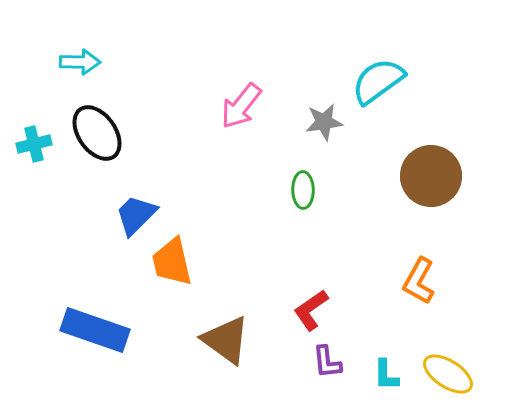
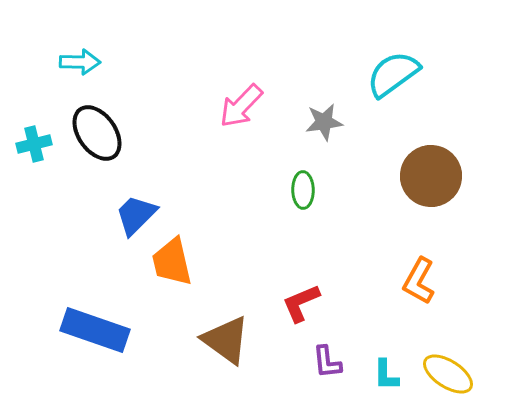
cyan semicircle: moved 15 px right, 7 px up
pink arrow: rotated 6 degrees clockwise
red L-shape: moved 10 px left, 7 px up; rotated 12 degrees clockwise
